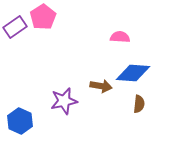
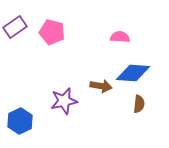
pink pentagon: moved 9 px right, 15 px down; rotated 25 degrees counterclockwise
blue hexagon: rotated 10 degrees clockwise
